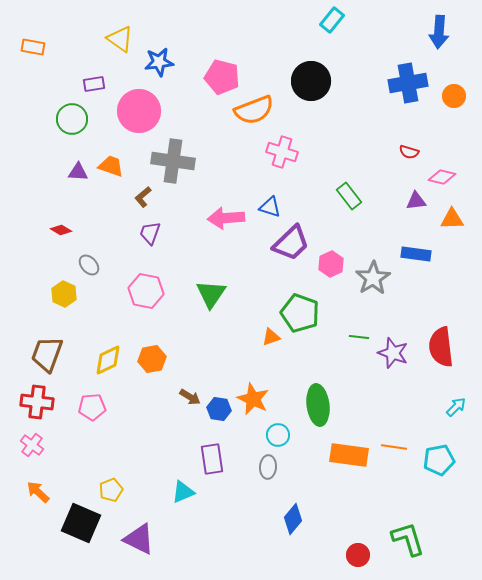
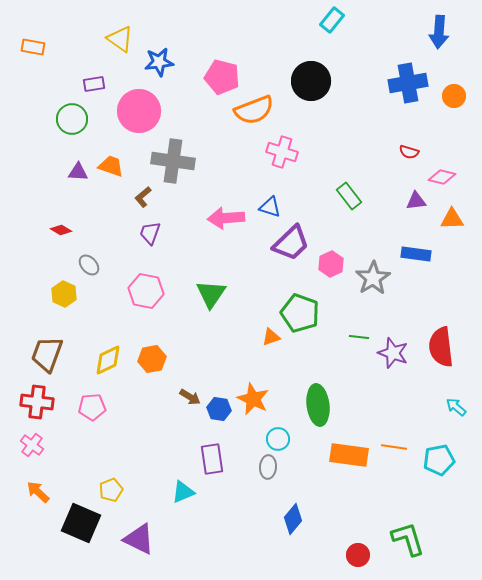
cyan arrow at (456, 407): rotated 95 degrees counterclockwise
cyan circle at (278, 435): moved 4 px down
